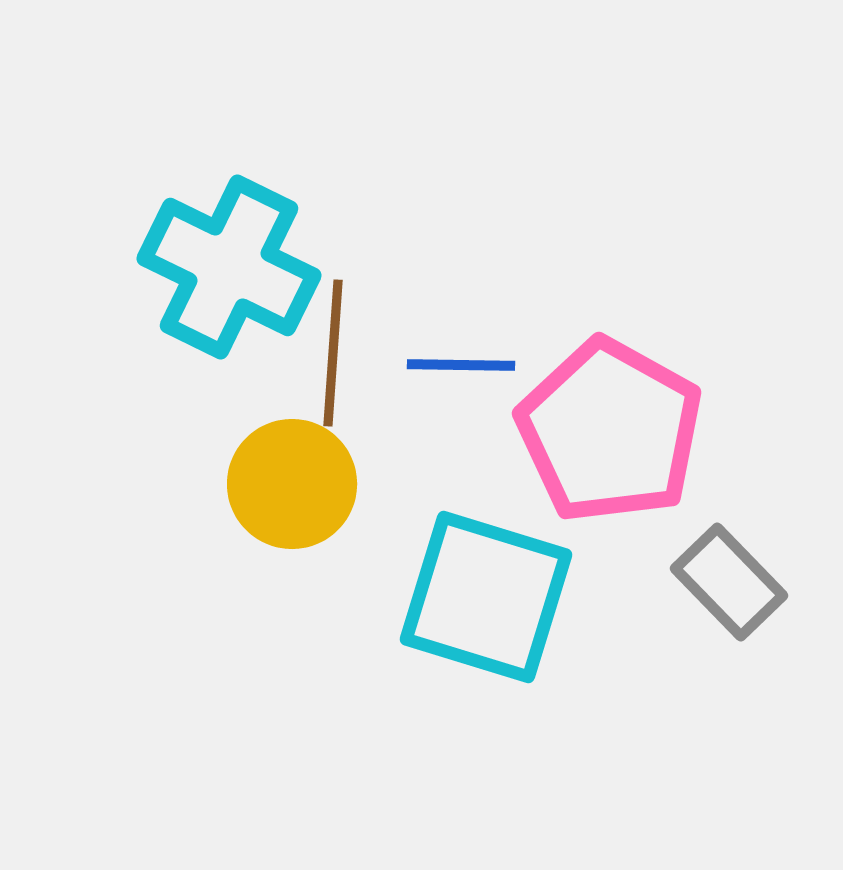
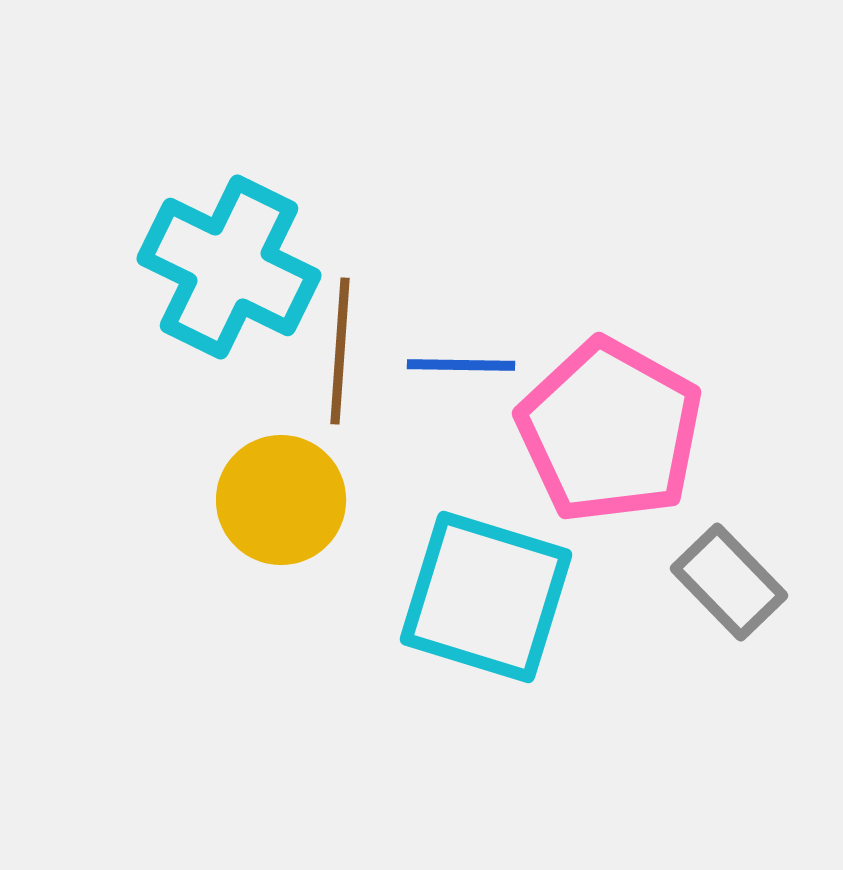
brown line: moved 7 px right, 2 px up
yellow circle: moved 11 px left, 16 px down
